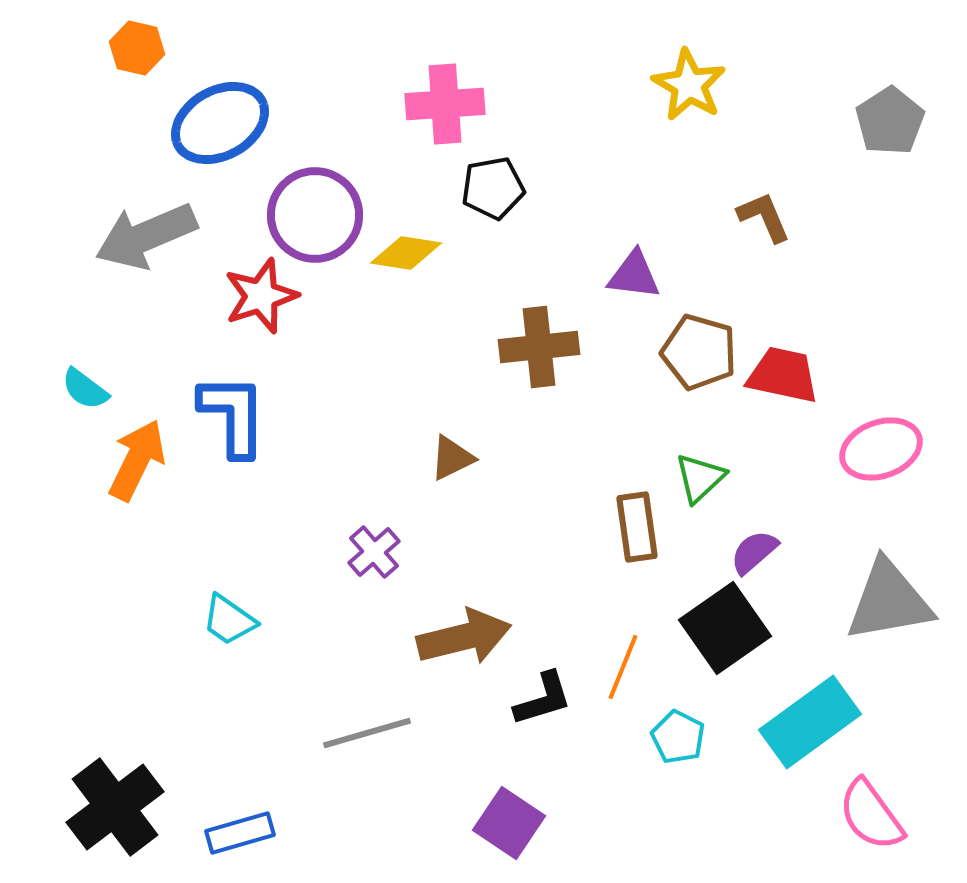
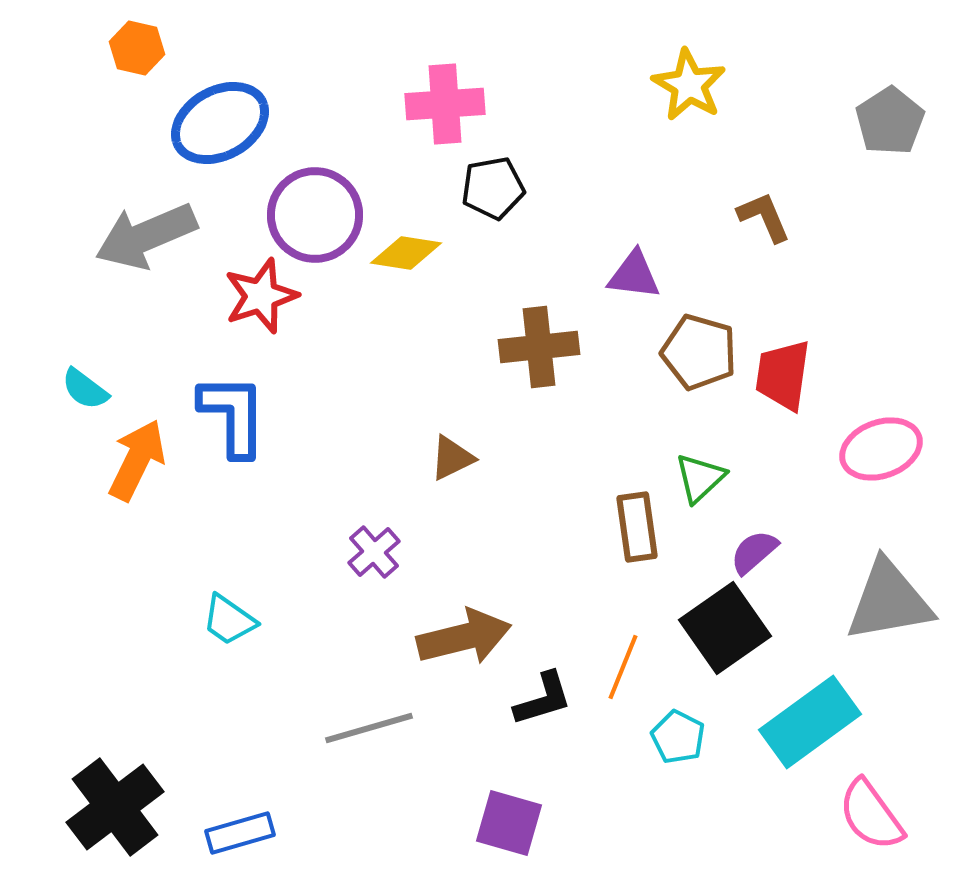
red trapezoid: rotated 94 degrees counterclockwise
gray line: moved 2 px right, 5 px up
purple square: rotated 18 degrees counterclockwise
